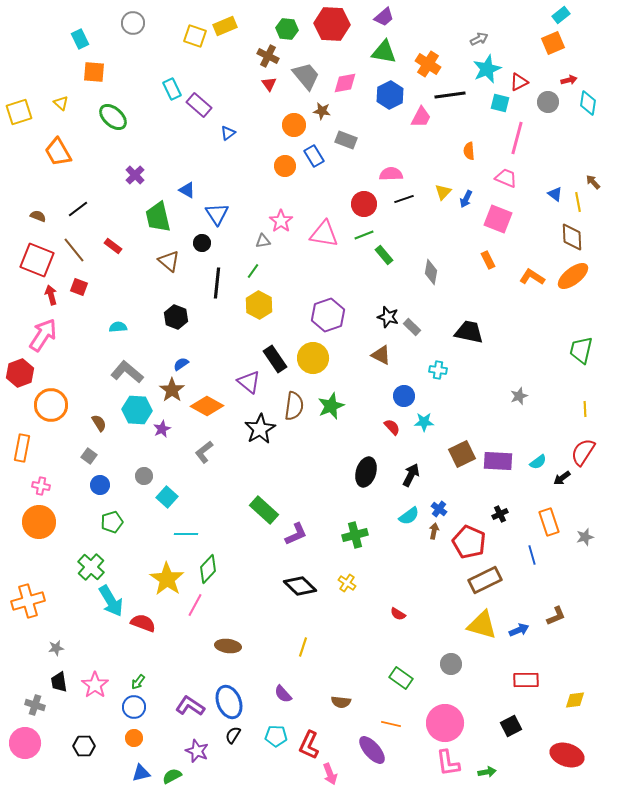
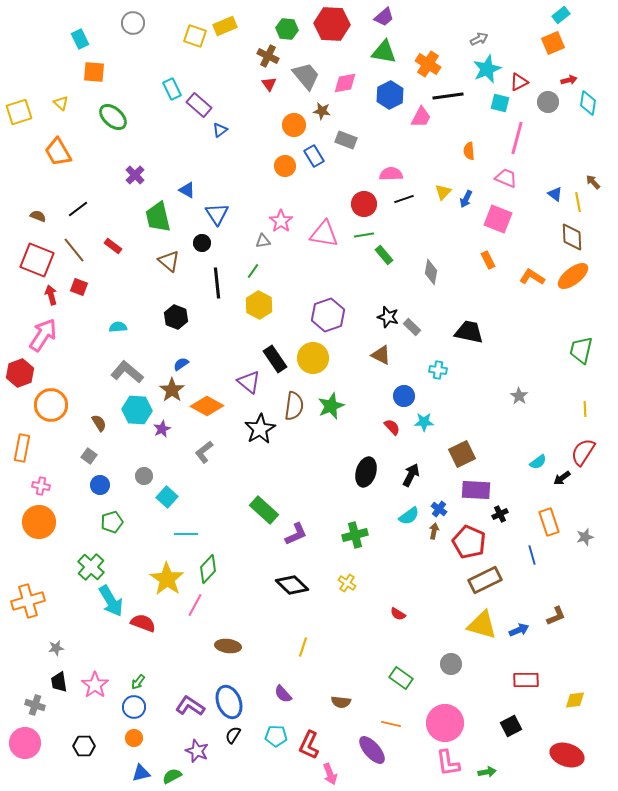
black line at (450, 95): moved 2 px left, 1 px down
blue triangle at (228, 133): moved 8 px left, 3 px up
green line at (364, 235): rotated 12 degrees clockwise
black line at (217, 283): rotated 12 degrees counterclockwise
gray star at (519, 396): rotated 18 degrees counterclockwise
purple rectangle at (498, 461): moved 22 px left, 29 px down
black diamond at (300, 586): moved 8 px left, 1 px up
